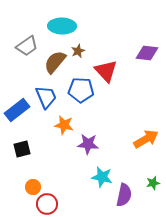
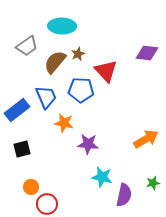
brown star: moved 3 px down
orange star: moved 2 px up
orange circle: moved 2 px left
